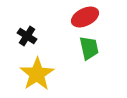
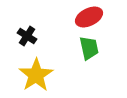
red ellipse: moved 4 px right
yellow star: moved 1 px left, 1 px down
